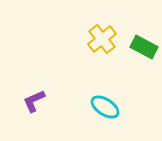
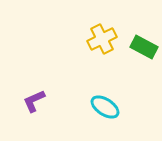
yellow cross: rotated 12 degrees clockwise
